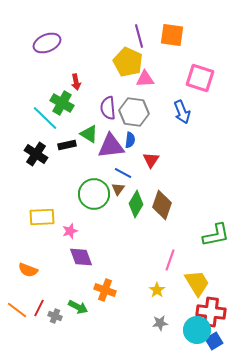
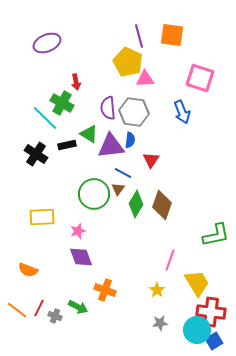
pink star: moved 8 px right
